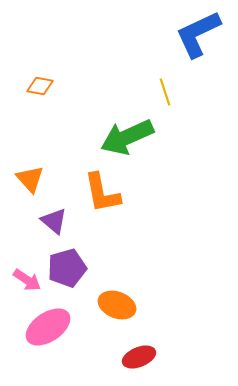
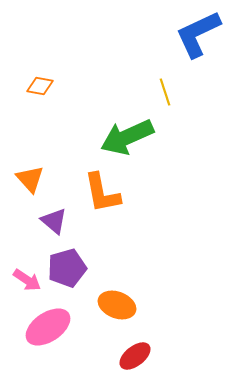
red ellipse: moved 4 px left, 1 px up; rotated 16 degrees counterclockwise
